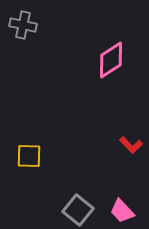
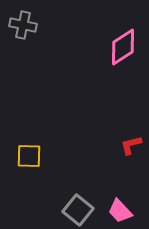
pink diamond: moved 12 px right, 13 px up
red L-shape: rotated 120 degrees clockwise
pink trapezoid: moved 2 px left
